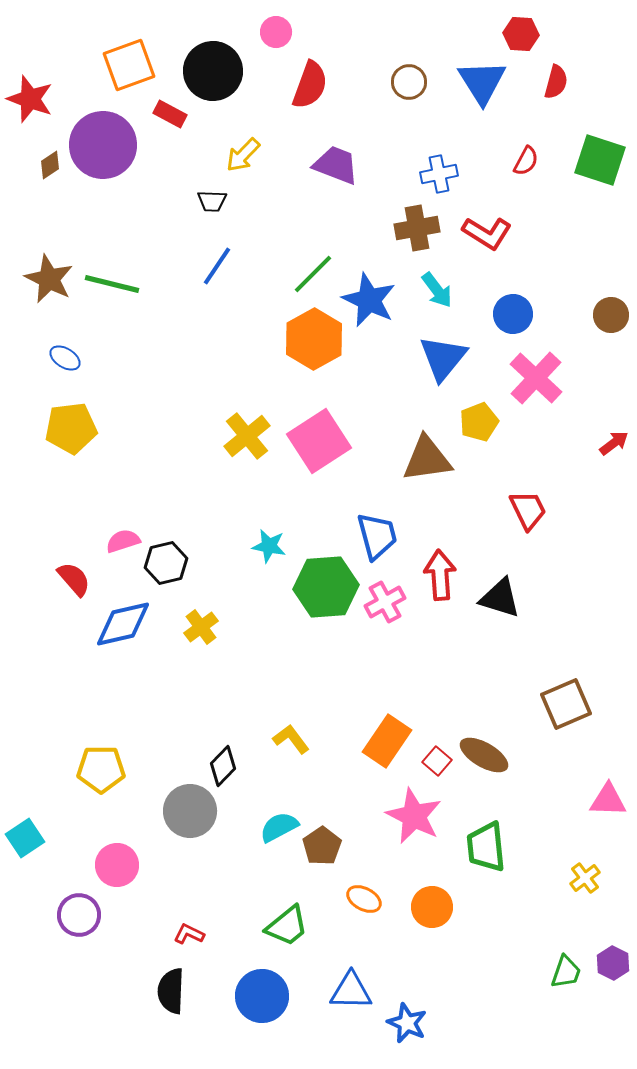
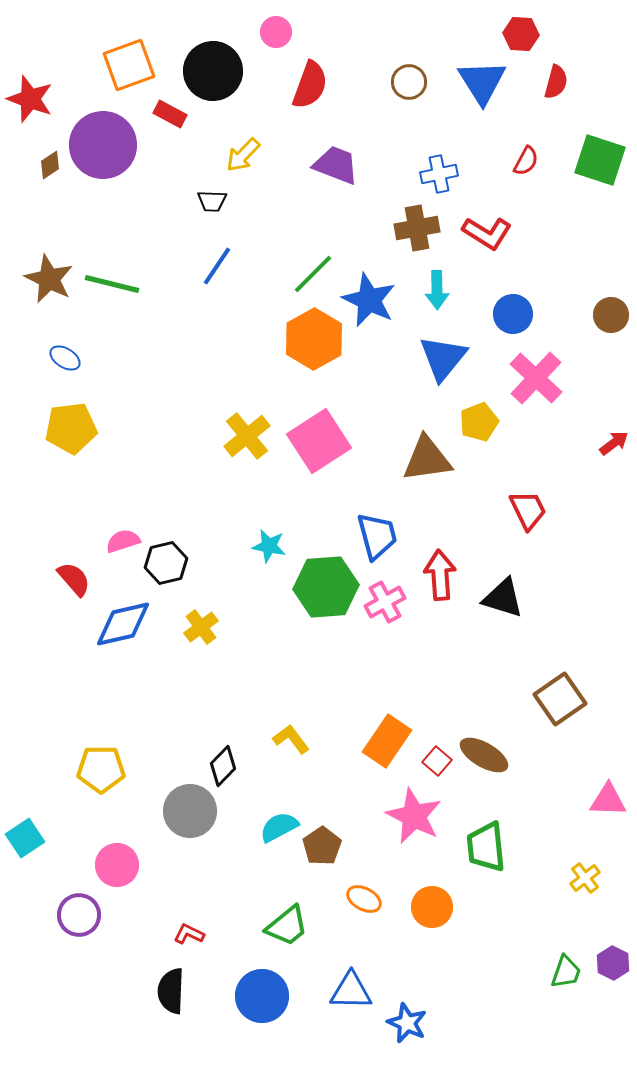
cyan arrow at (437, 290): rotated 36 degrees clockwise
black triangle at (500, 598): moved 3 px right
brown square at (566, 704): moved 6 px left, 5 px up; rotated 12 degrees counterclockwise
